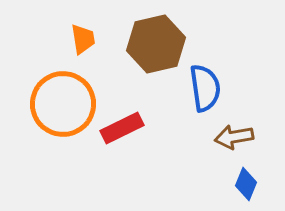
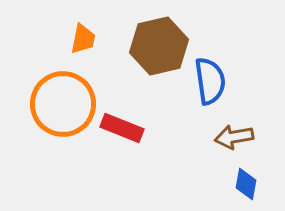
orange trapezoid: rotated 20 degrees clockwise
brown hexagon: moved 3 px right, 2 px down
blue semicircle: moved 5 px right, 7 px up
red rectangle: rotated 48 degrees clockwise
blue diamond: rotated 12 degrees counterclockwise
